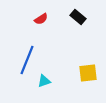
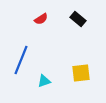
black rectangle: moved 2 px down
blue line: moved 6 px left
yellow square: moved 7 px left
